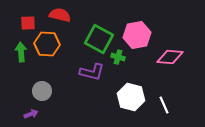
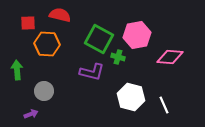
green arrow: moved 4 px left, 18 px down
gray circle: moved 2 px right
